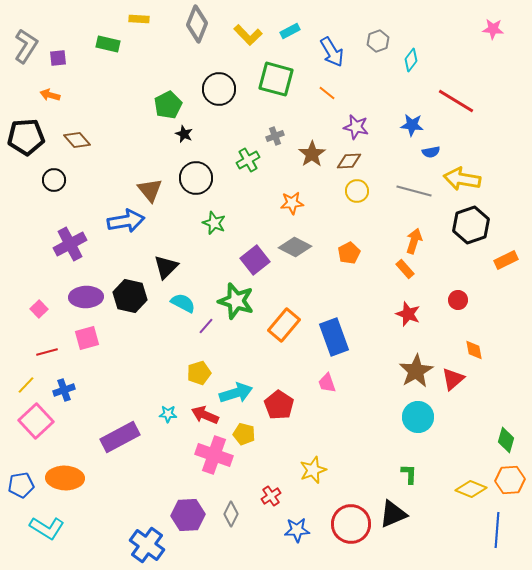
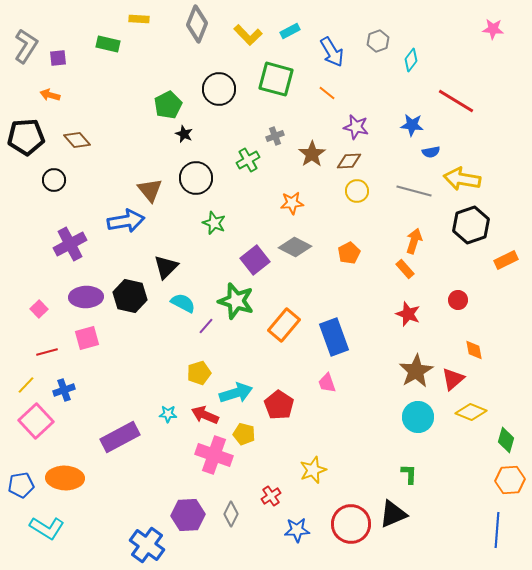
yellow diamond at (471, 489): moved 77 px up
